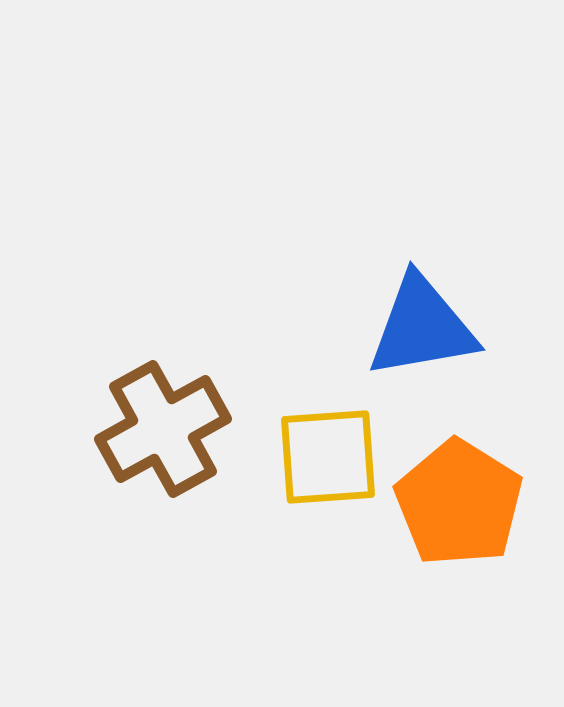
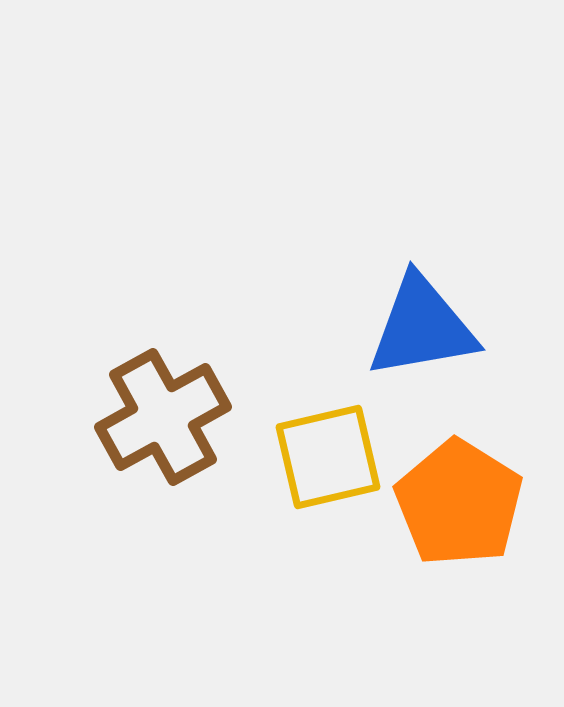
brown cross: moved 12 px up
yellow square: rotated 9 degrees counterclockwise
